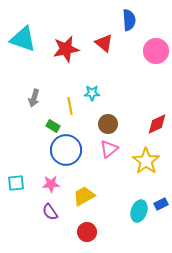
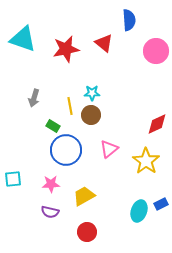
brown circle: moved 17 px left, 9 px up
cyan square: moved 3 px left, 4 px up
purple semicircle: rotated 42 degrees counterclockwise
